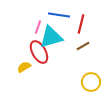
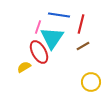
cyan triangle: moved 1 px right, 1 px down; rotated 40 degrees counterclockwise
